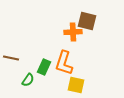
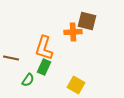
orange L-shape: moved 20 px left, 15 px up
yellow square: rotated 18 degrees clockwise
